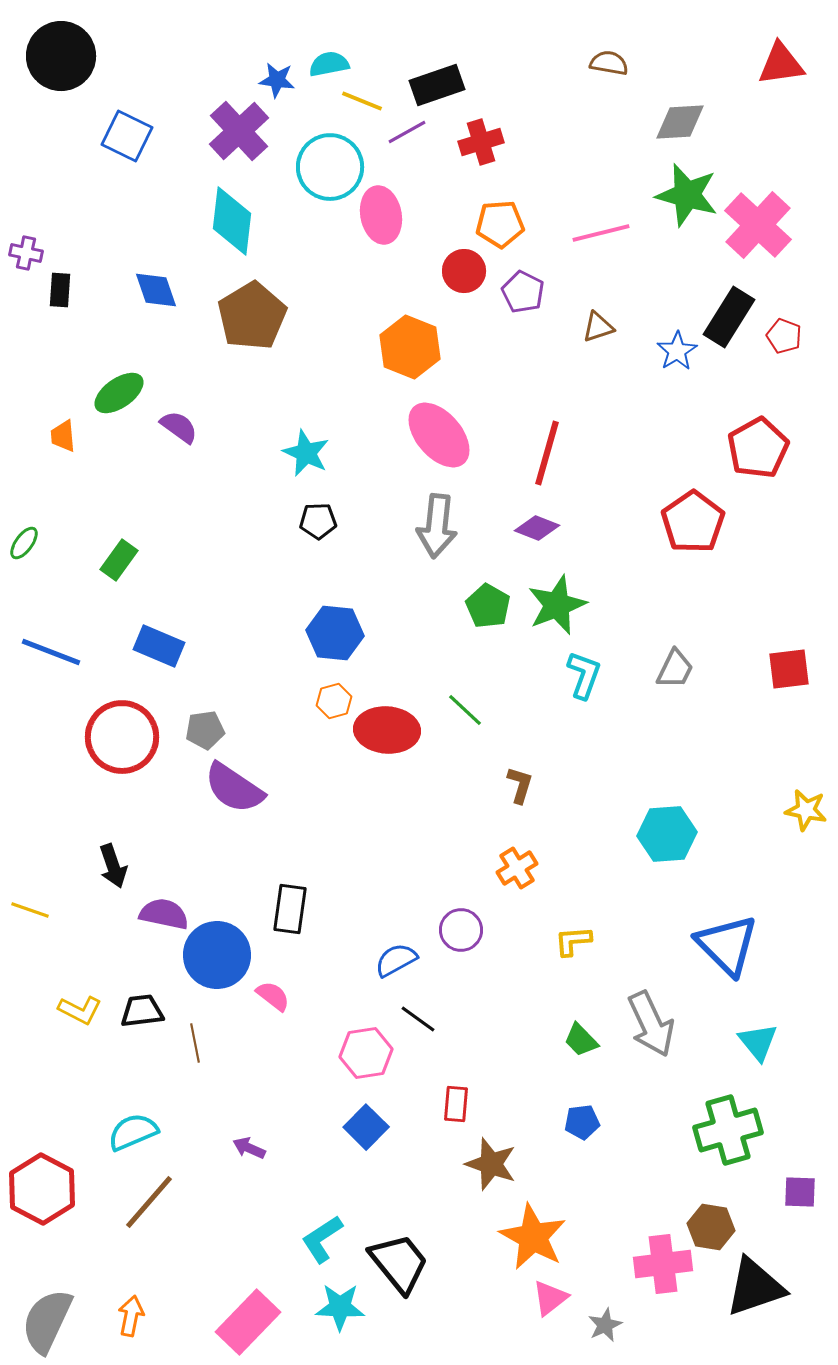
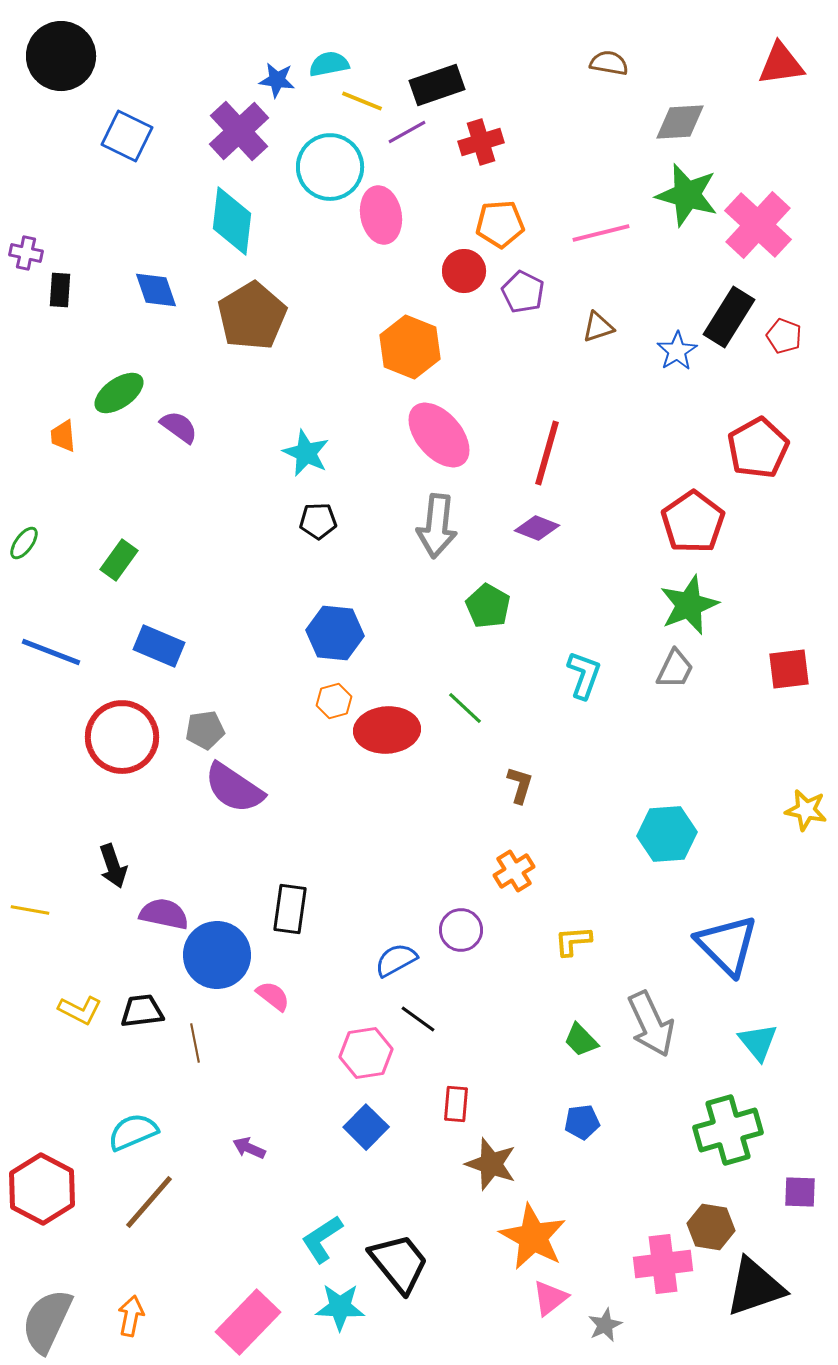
green star at (557, 605): moved 132 px right
green line at (465, 710): moved 2 px up
red ellipse at (387, 730): rotated 8 degrees counterclockwise
orange cross at (517, 868): moved 3 px left, 3 px down
yellow line at (30, 910): rotated 9 degrees counterclockwise
